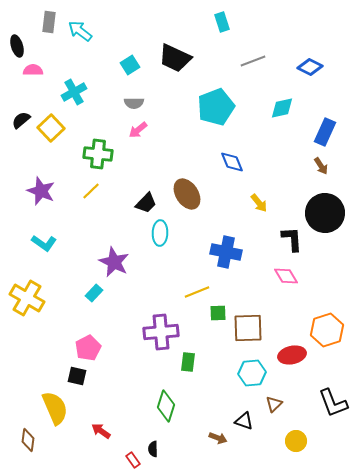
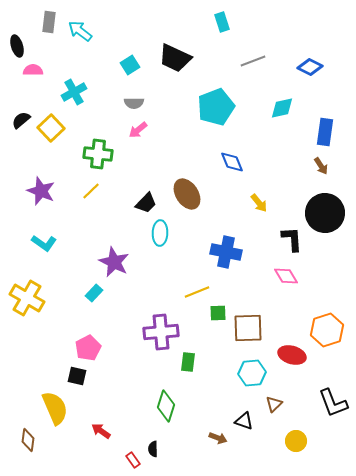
blue rectangle at (325, 132): rotated 16 degrees counterclockwise
red ellipse at (292, 355): rotated 28 degrees clockwise
